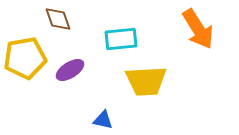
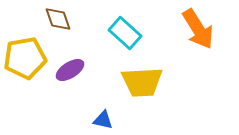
cyan rectangle: moved 4 px right, 6 px up; rotated 48 degrees clockwise
yellow trapezoid: moved 4 px left, 1 px down
